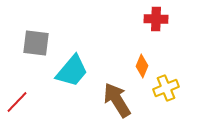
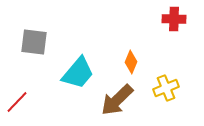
red cross: moved 18 px right
gray square: moved 2 px left, 1 px up
orange diamond: moved 11 px left, 4 px up
cyan trapezoid: moved 6 px right, 2 px down
brown arrow: rotated 102 degrees counterclockwise
